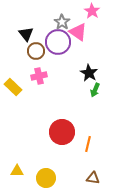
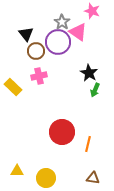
pink star: rotated 14 degrees counterclockwise
